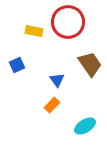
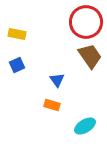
red circle: moved 18 px right
yellow rectangle: moved 17 px left, 3 px down
brown trapezoid: moved 8 px up
orange rectangle: rotated 63 degrees clockwise
